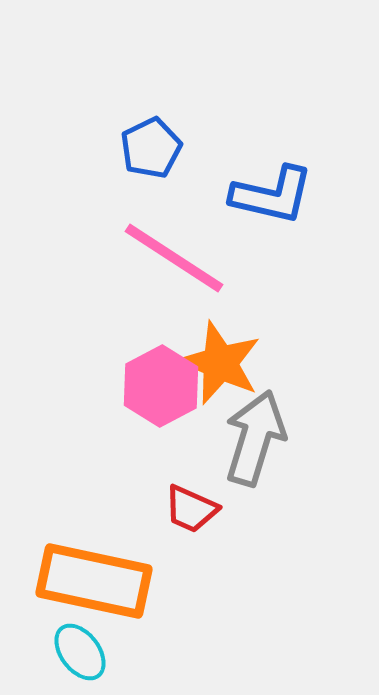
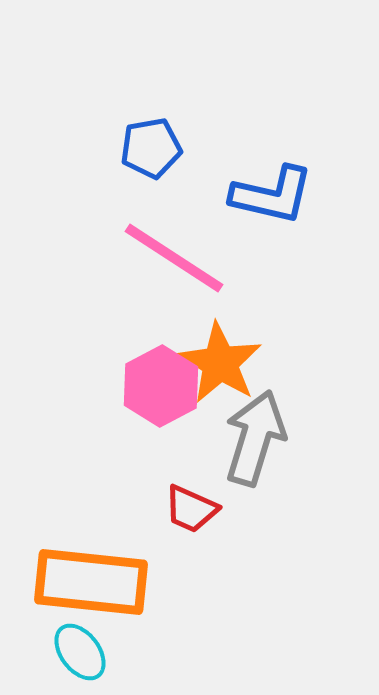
blue pentagon: rotated 16 degrees clockwise
orange star: rotated 8 degrees clockwise
orange rectangle: moved 3 px left, 1 px down; rotated 6 degrees counterclockwise
